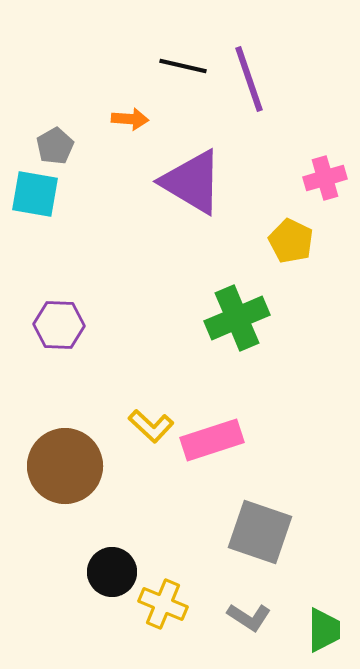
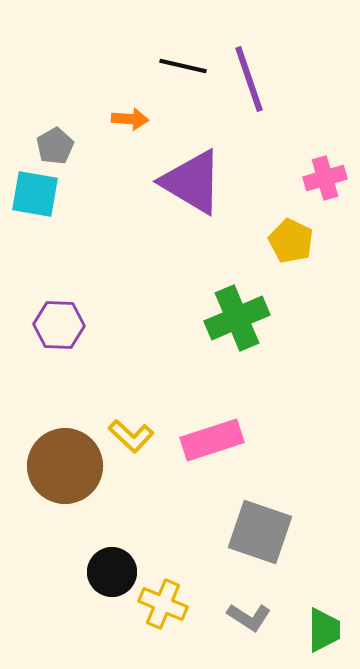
yellow L-shape: moved 20 px left, 10 px down
